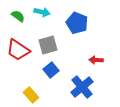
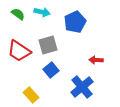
green semicircle: moved 2 px up
blue pentagon: moved 2 px left, 1 px up; rotated 25 degrees clockwise
red trapezoid: moved 1 px right, 1 px down
